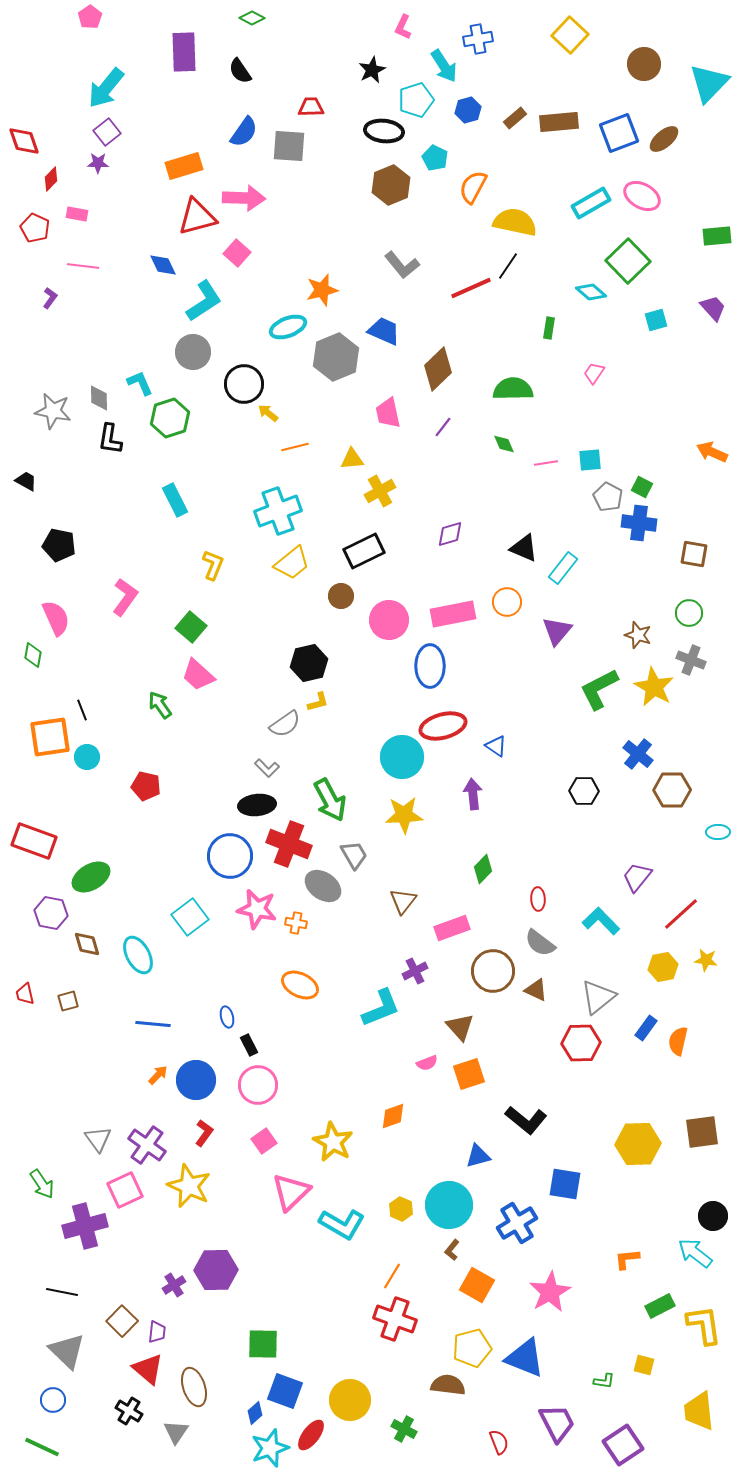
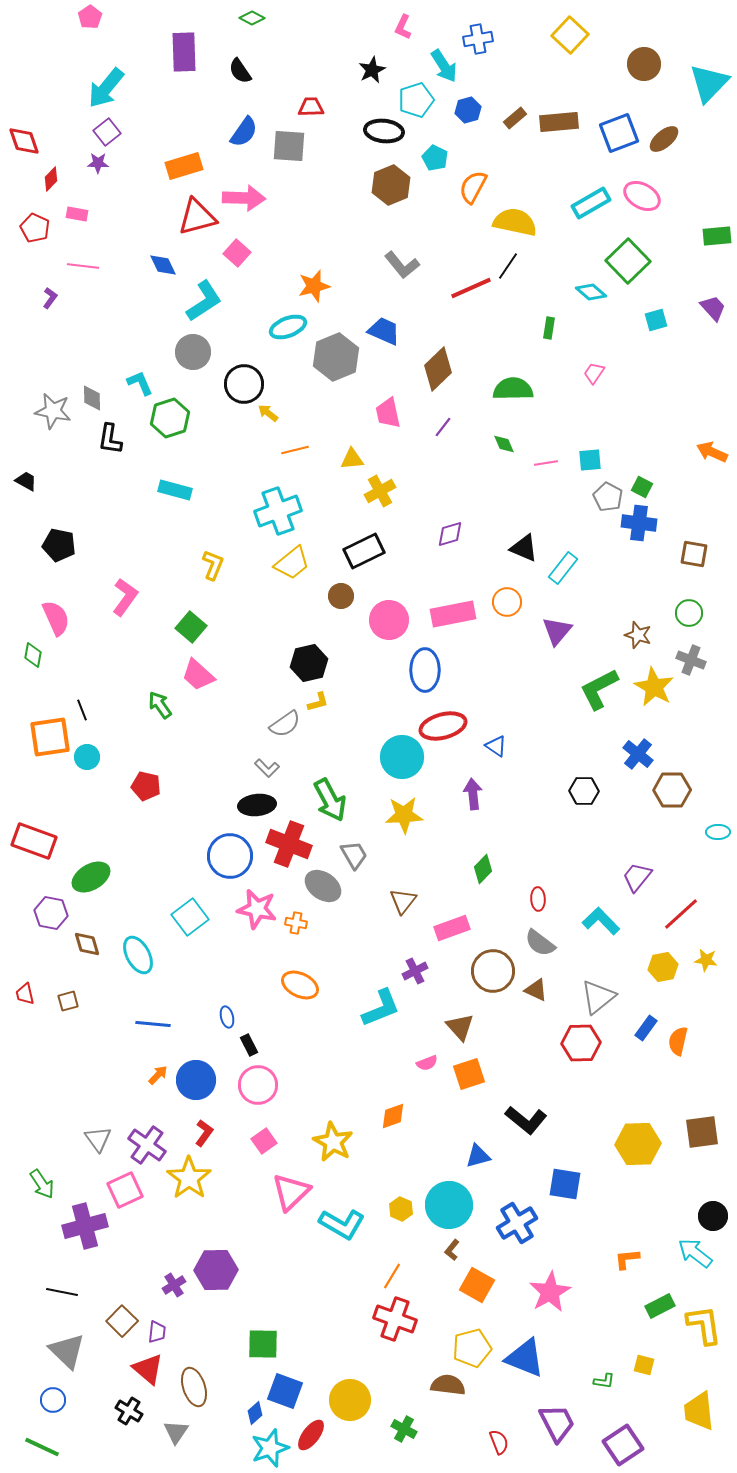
orange star at (322, 290): moved 8 px left, 4 px up
gray diamond at (99, 398): moved 7 px left
orange line at (295, 447): moved 3 px down
cyan rectangle at (175, 500): moved 10 px up; rotated 48 degrees counterclockwise
blue ellipse at (430, 666): moved 5 px left, 4 px down
yellow star at (189, 1186): moved 8 px up; rotated 12 degrees clockwise
